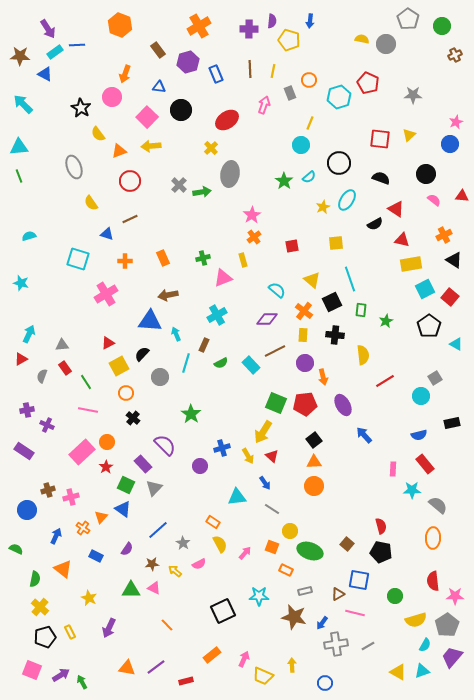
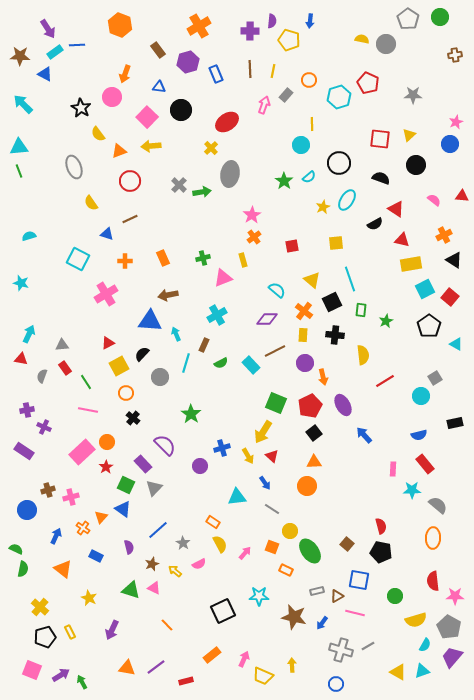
green circle at (442, 26): moved 2 px left, 9 px up
purple cross at (249, 29): moved 1 px right, 2 px down
brown cross at (455, 55): rotated 16 degrees clockwise
gray rectangle at (290, 93): moved 4 px left, 2 px down; rotated 64 degrees clockwise
red ellipse at (227, 120): moved 2 px down
yellow line at (310, 123): moved 2 px right, 1 px down; rotated 24 degrees counterclockwise
black circle at (426, 174): moved 10 px left, 9 px up
green line at (19, 176): moved 5 px up
cyan square at (78, 259): rotated 10 degrees clockwise
red triangle at (21, 359): rotated 40 degrees clockwise
red pentagon at (305, 404): moved 5 px right, 2 px down; rotated 20 degrees counterclockwise
black rectangle at (452, 423): moved 3 px right
purple cross at (47, 425): moved 3 px left, 2 px down
black square at (314, 440): moved 7 px up
orange circle at (314, 486): moved 7 px left
purple semicircle at (127, 549): moved 2 px right, 2 px up; rotated 48 degrees counterclockwise
green ellipse at (310, 551): rotated 35 degrees clockwise
brown star at (152, 564): rotated 16 degrees counterclockwise
green semicircle at (35, 579): moved 12 px left, 10 px up
green triangle at (131, 590): rotated 18 degrees clockwise
gray rectangle at (305, 591): moved 12 px right
brown triangle at (338, 594): moved 1 px left, 2 px down
gray pentagon at (447, 625): moved 2 px right, 2 px down; rotated 10 degrees counterclockwise
purple arrow at (109, 628): moved 3 px right, 2 px down
gray cross at (336, 644): moved 5 px right, 6 px down; rotated 25 degrees clockwise
blue circle at (325, 683): moved 11 px right, 1 px down
